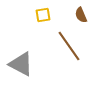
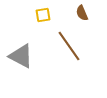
brown semicircle: moved 1 px right, 2 px up
gray triangle: moved 8 px up
